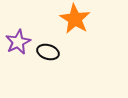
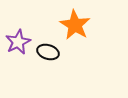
orange star: moved 6 px down
